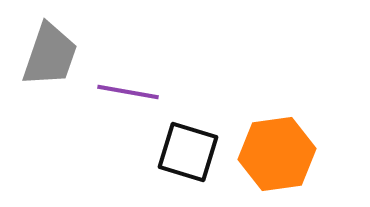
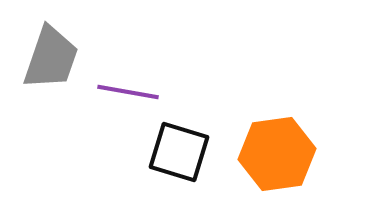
gray trapezoid: moved 1 px right, 3 px down
black square: moved 9 px left
